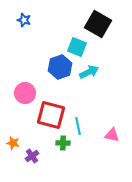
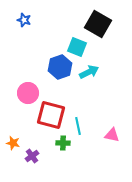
pink circle: moved 3 px right
